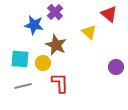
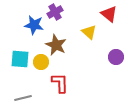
purple cross: rotated 14 degrees clockwise
yellow circle: moved 2 px left, 1 px up
purple circle: moved 10 px up
gray line: moved 12 px down
